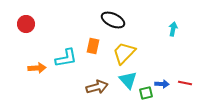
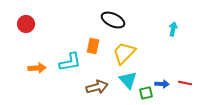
cyan L-shape: moved 4 px right, 4 px down
